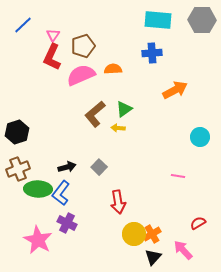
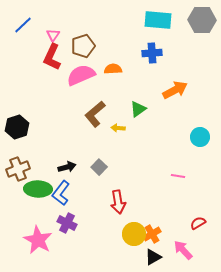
green triangle: moved 14 px right
black hexagon: moved 5 px up
black triangle: rotated 18 degrees clockwise
